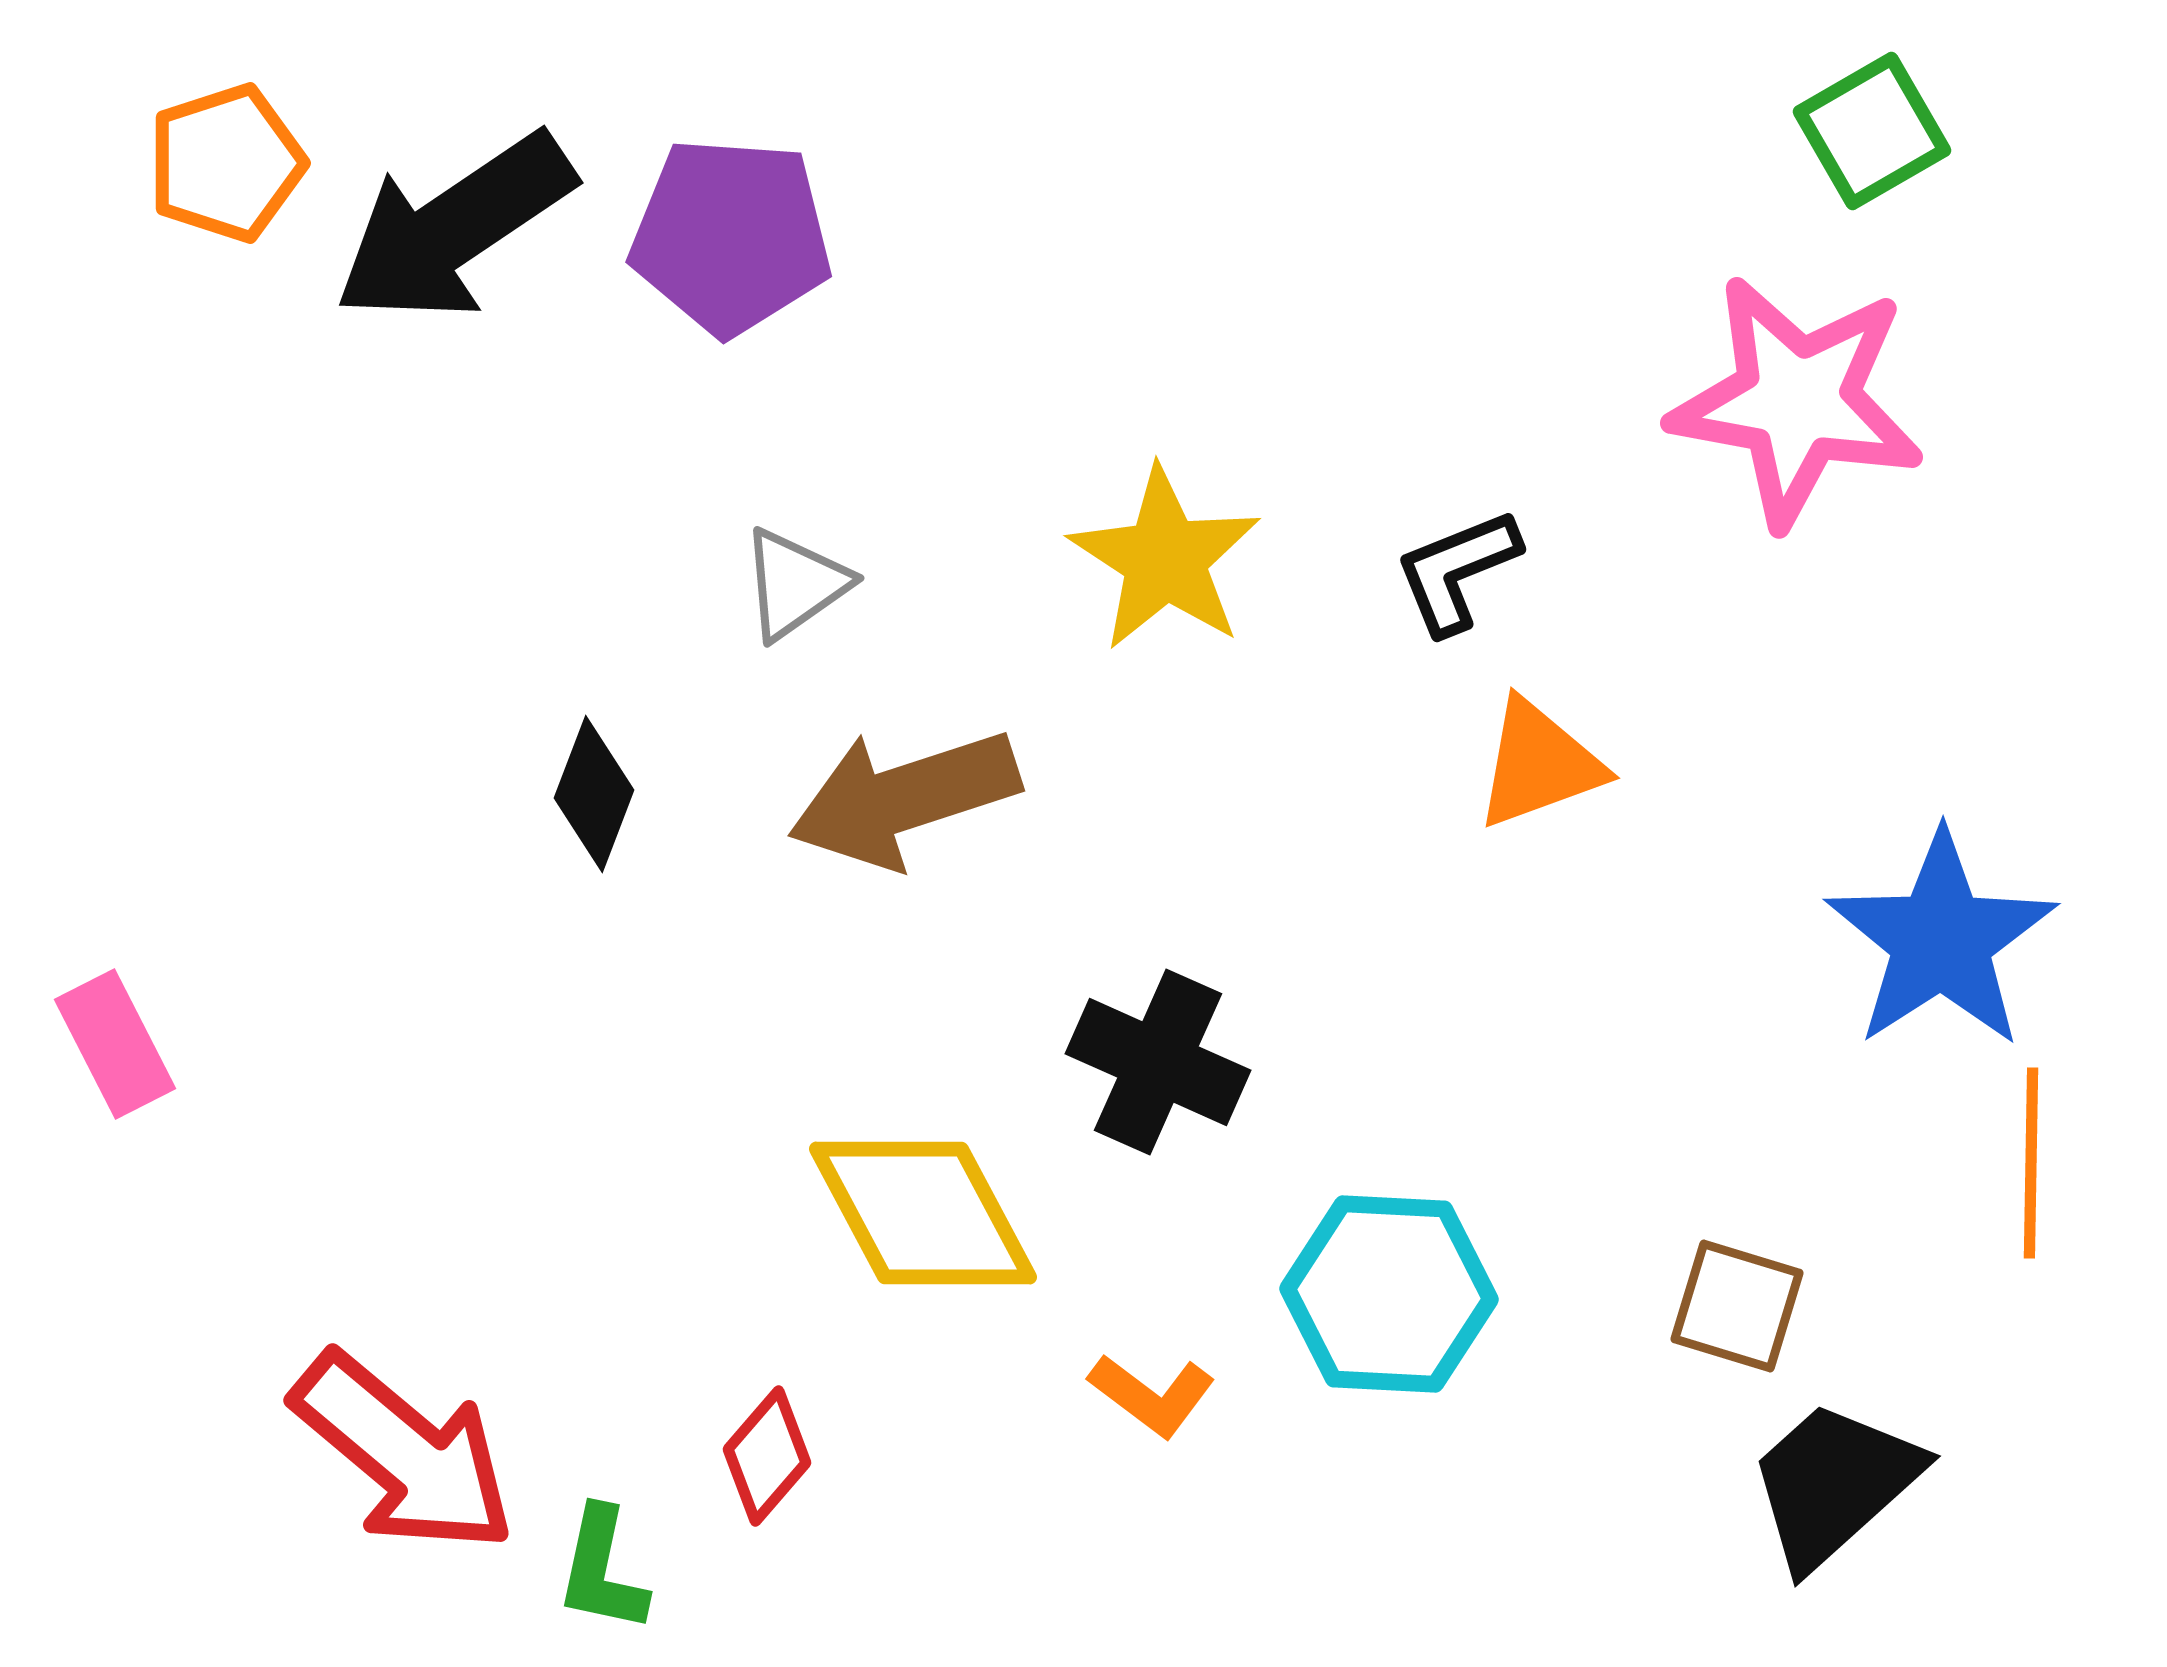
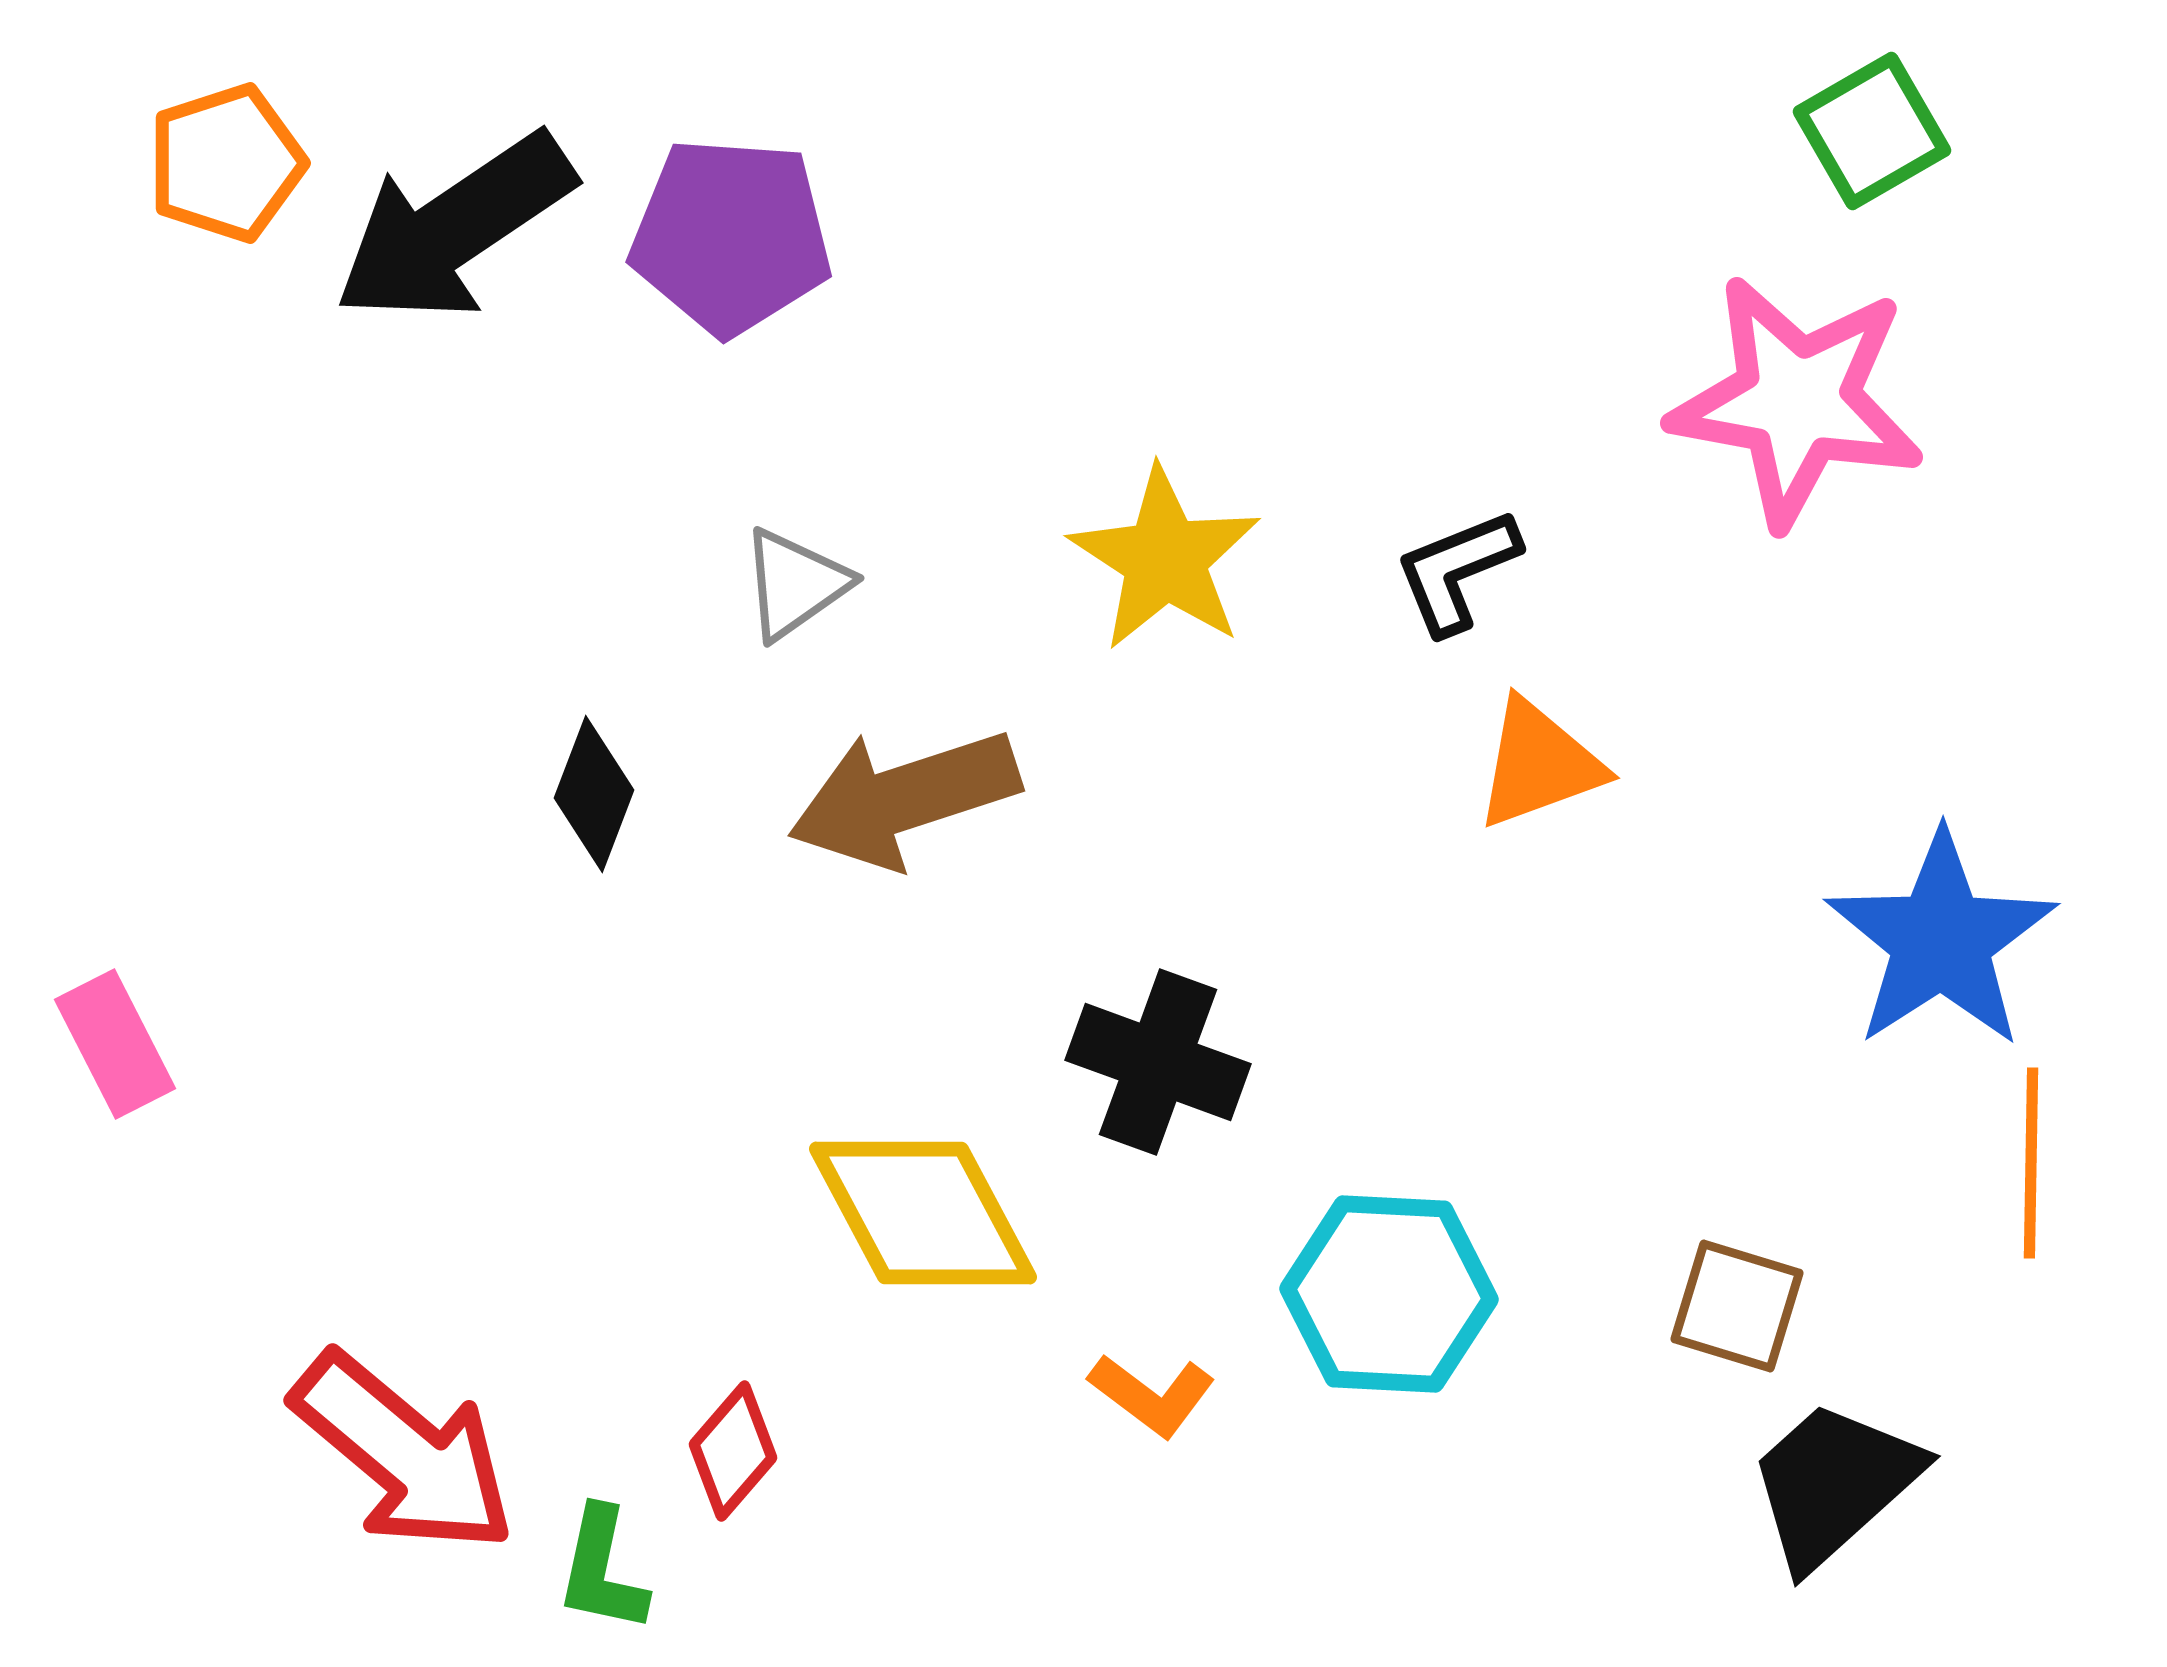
black cross: rotated 4 degrees counterclockwise
red diamond: moved 34 px left, 5 px up
